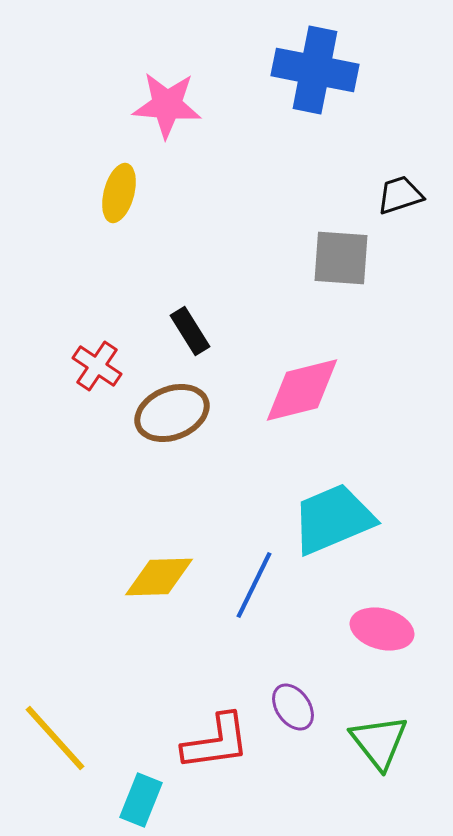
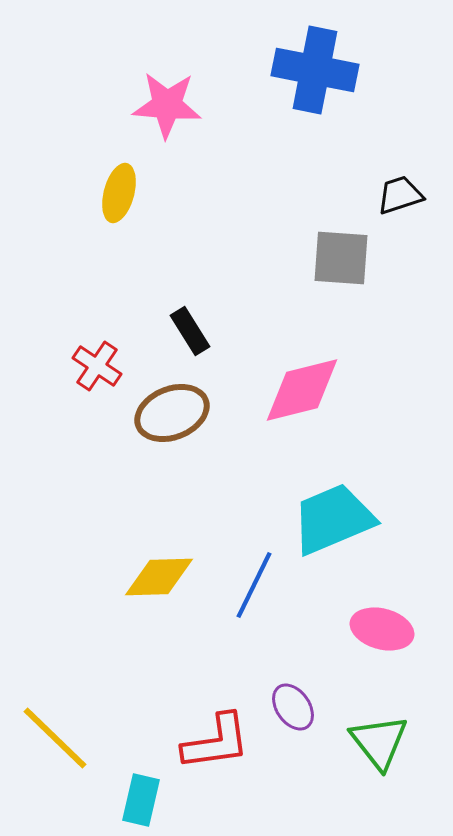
yellow line: rotated 4 degrees counterclockwise
cyan rectangle: rotated 9 degrees counterclockwise
